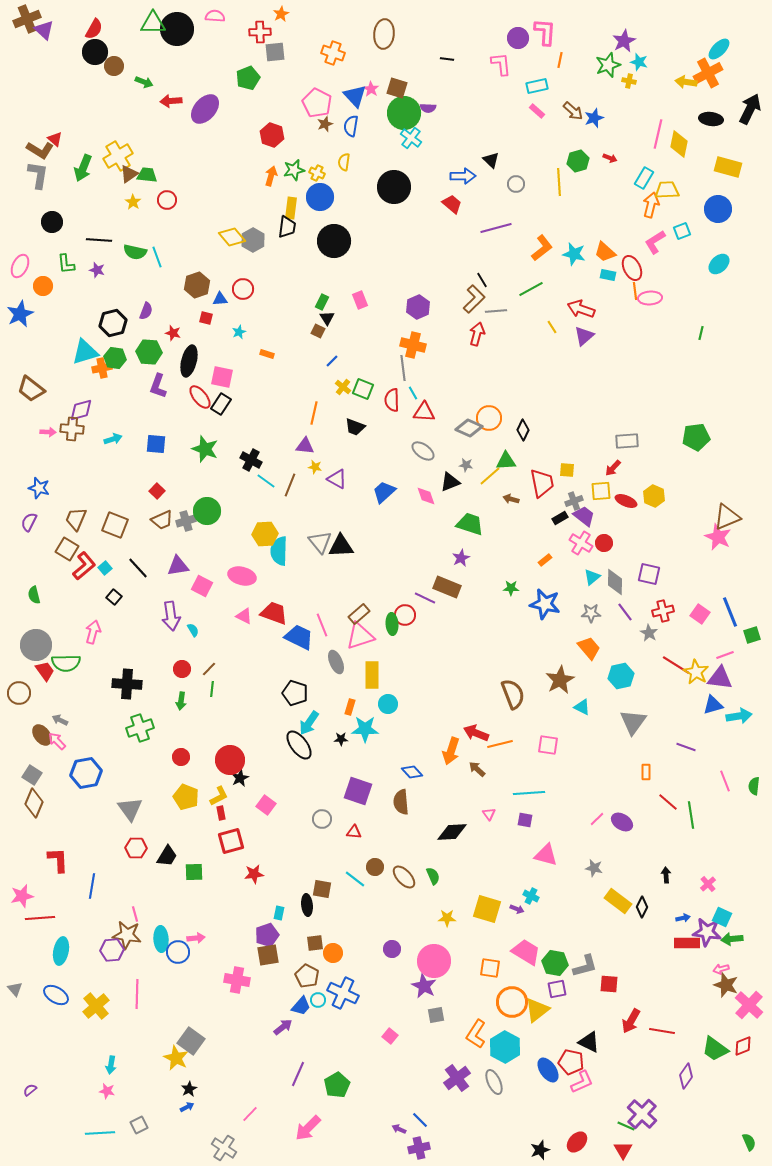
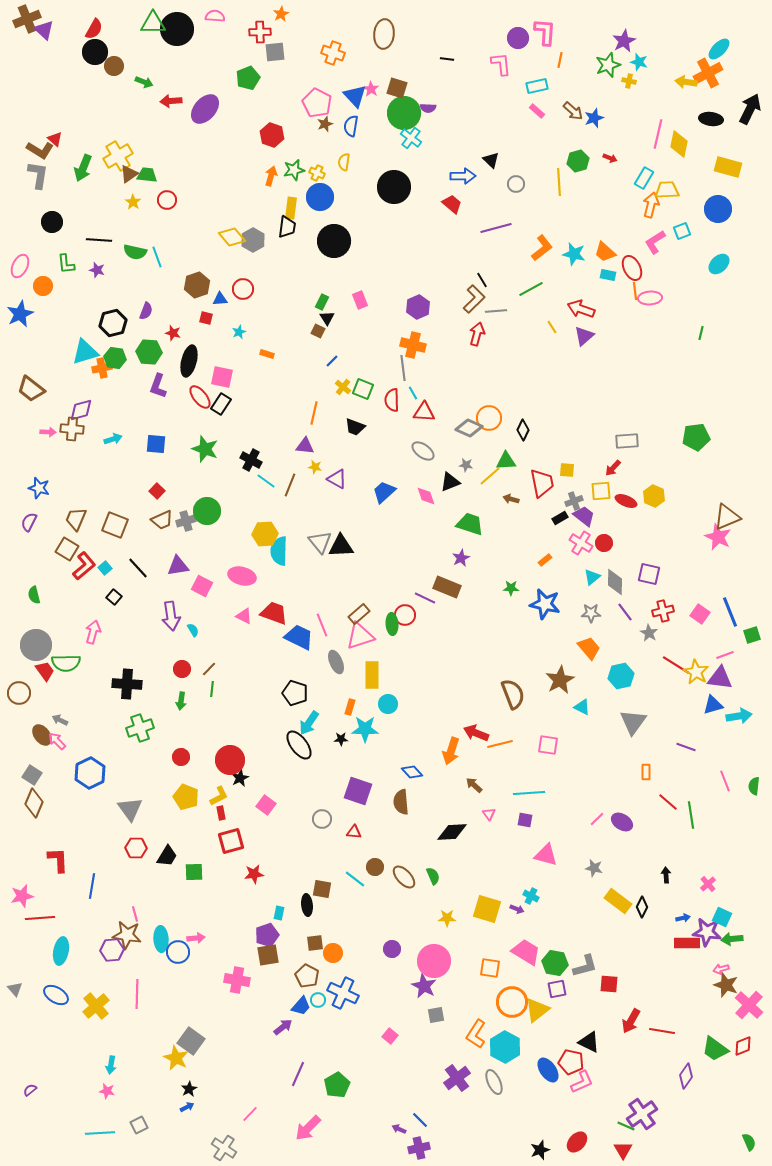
brown arrow at (477, 769): moved 3 px left, 16 px down
blue hexagon at (86, 773): moved 4 px right; rotated 16 degrees counterclockwise
purple cross at (642, 1114): rotated 12 degrees clockwise
